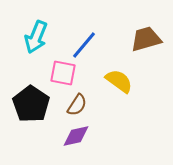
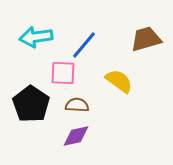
cyan arrow: rotated 60 degrees clockwise
pink square: rotated 8 degrees counterclockwise
brown semicircle: rotated 120 degrees counterclockwise
